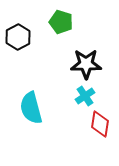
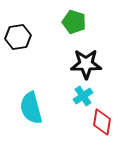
green pentagon: moved 13 px right
black hexagon: rotated 20 degrees clockwise
cyan cross: moved 2 px left
red diamond: moved 2 px right, 2 px up
